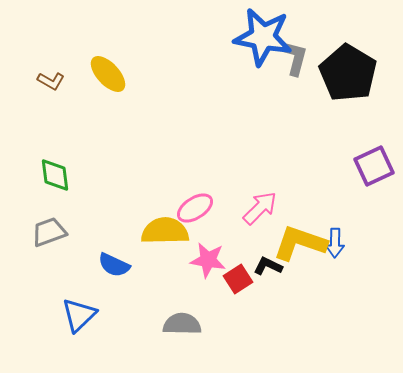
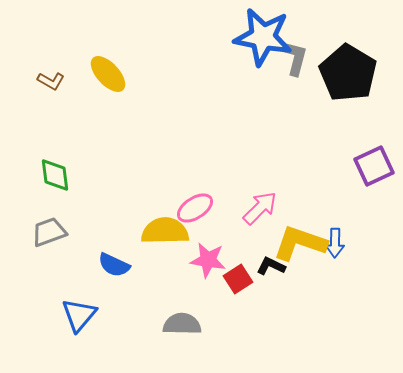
black L-shape: moved 3 px right
blue triangle: rotated 6 degrees counterclockwise
